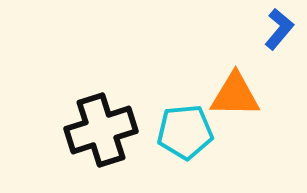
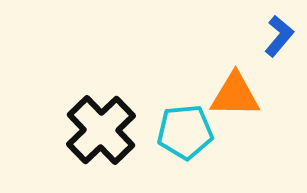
blue L-shape: moved 7 px down
black cross: rotated 26 degrees counterclockwise
